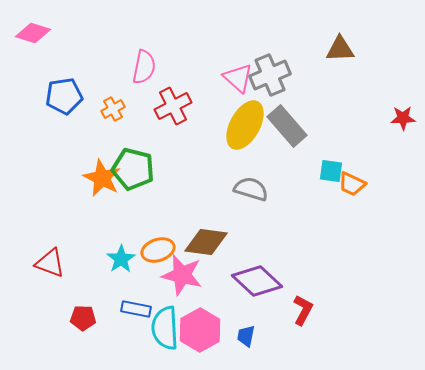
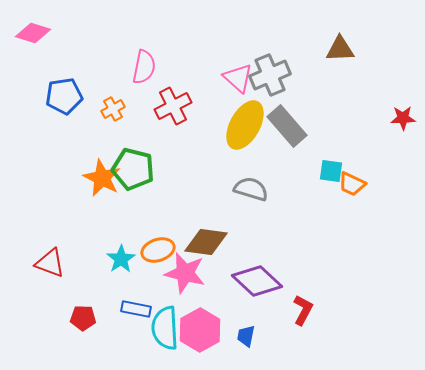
pink star: moved 3 px right, 2 px up
